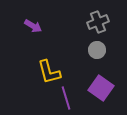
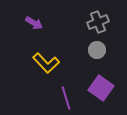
purple arrow: moved 1 px right, 3 px up
yellow L-shape: moved 3 px left, 9 px up; rotated 28 degrees counterclockwise
